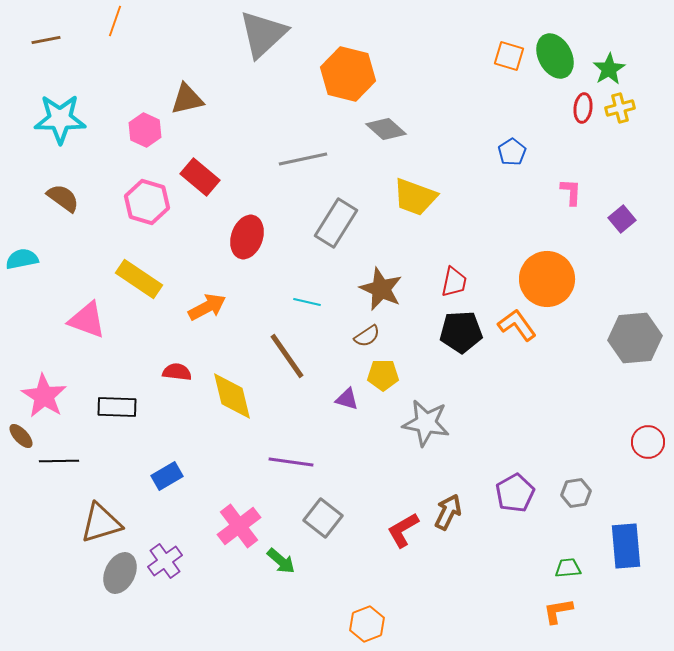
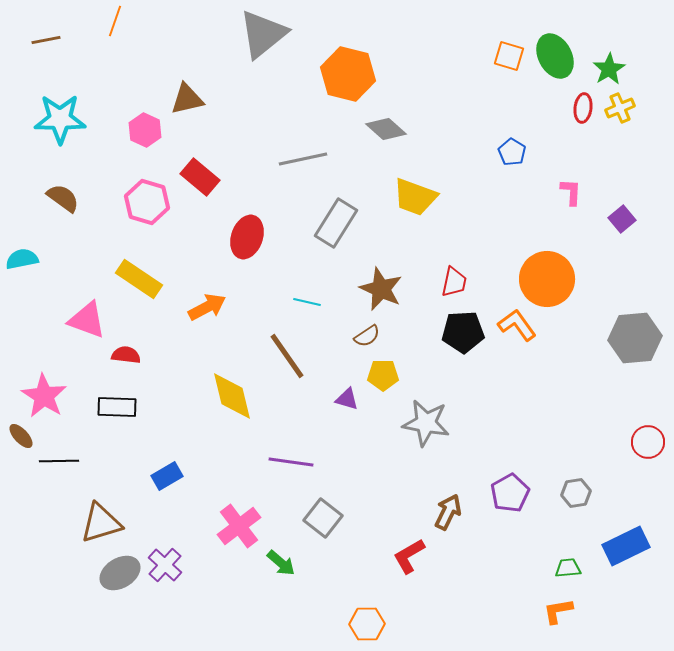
gray triangle at (263, 34): rotated 4 degrees clockwise
yellow cross at (620, 108): rotated 8 degrees counterclockwise
blue pentagon at (512, 152): rotated 8 degrees counterclockwise
black pentagon at (461, 332): moved 2 px right
red semicircle at (177, 372): moved 51 px left, 17 px up
purple pentagon at (515, 493): moved 5 px left
red L-shape at (403, 530): moved 6 px right, 26 px down
blue rectangle at (626, 546): rotated 69 degrees clockwise
purple cross at (165, 561): moved 4 px down; rotated 12 degrees counterclockwise
green arrow at (281, 561): moved 2 px down
gray ellipse at (120, 573): rotated 33 degrees clockwise
orange hexagon at (367, 624): rotated 20 degrees clockwise
